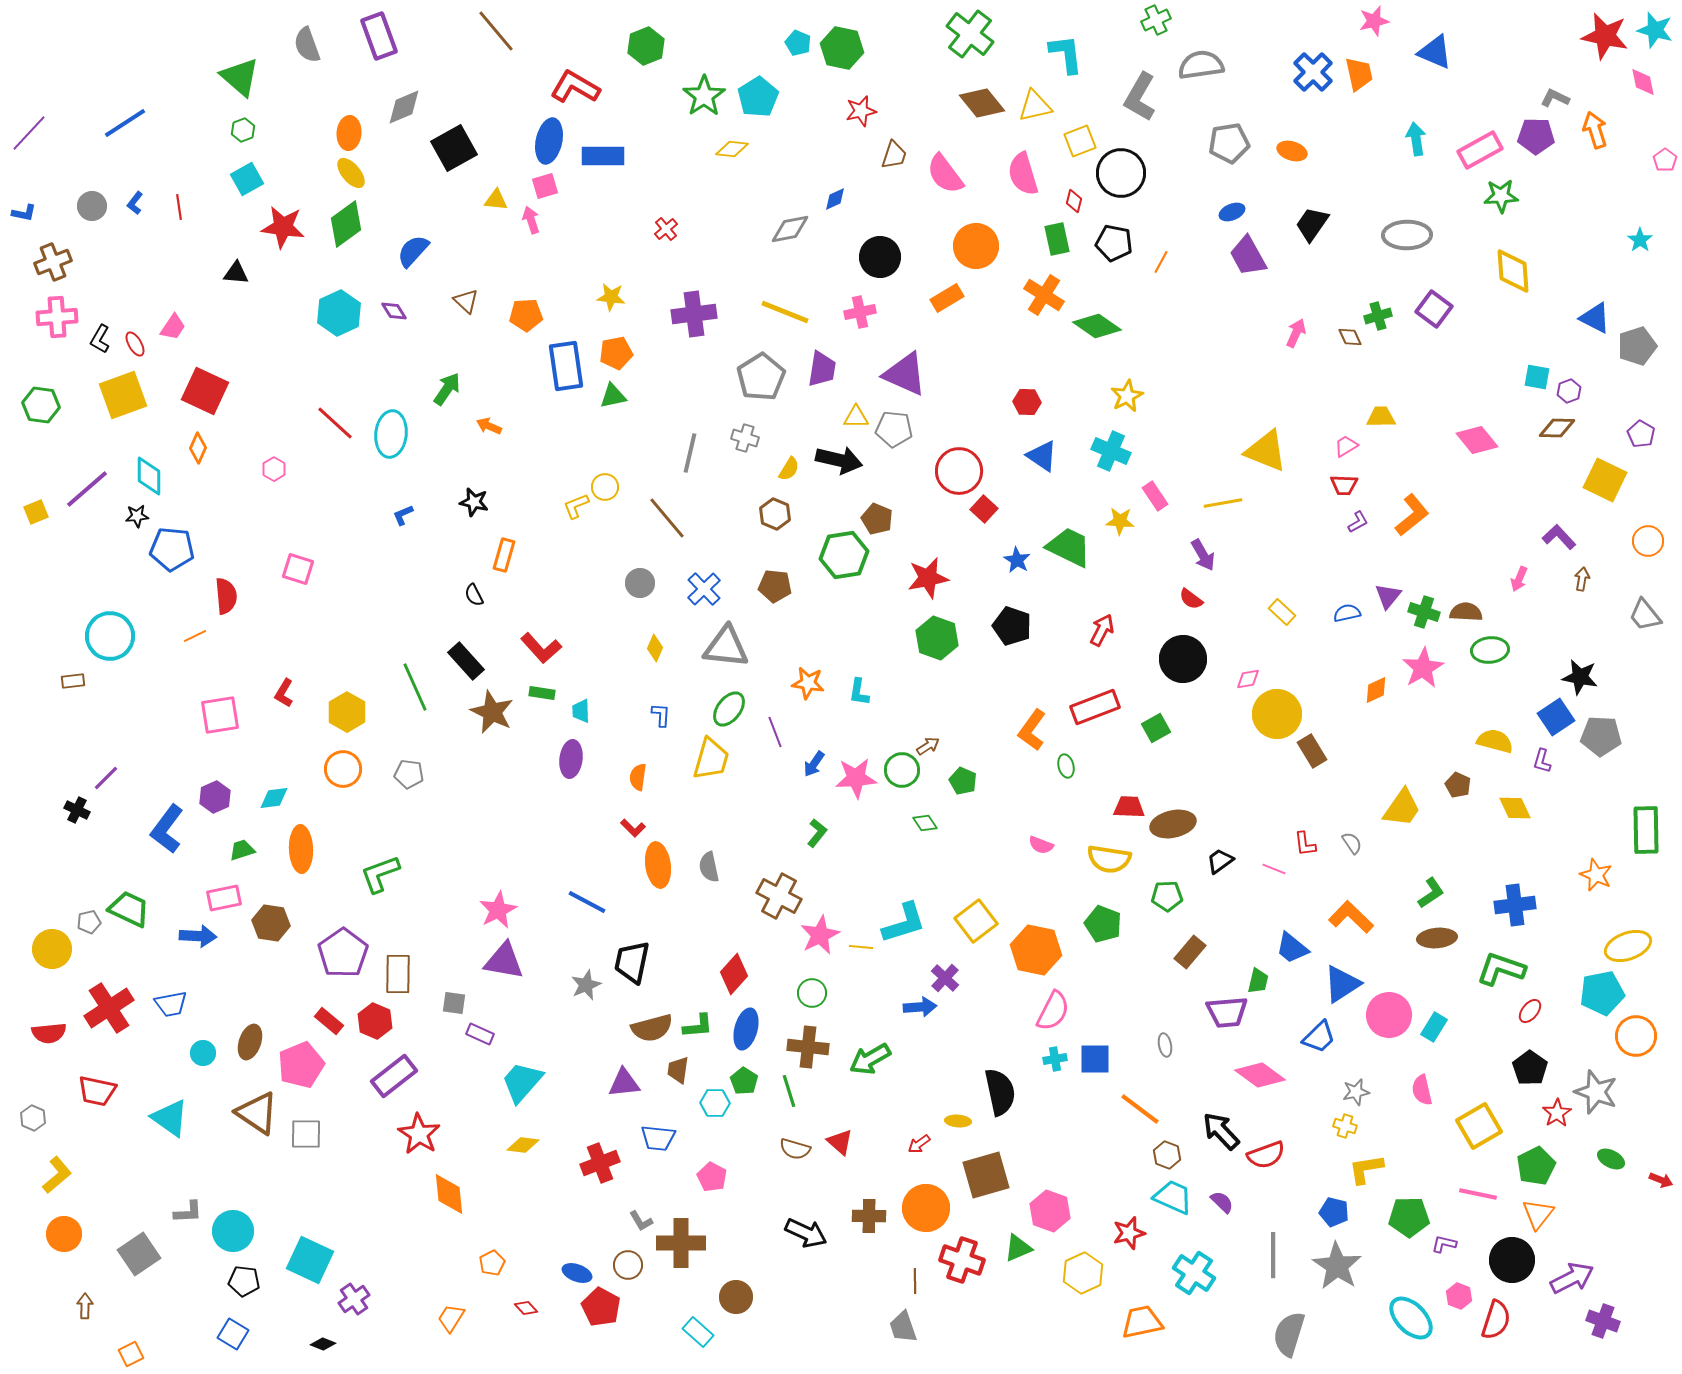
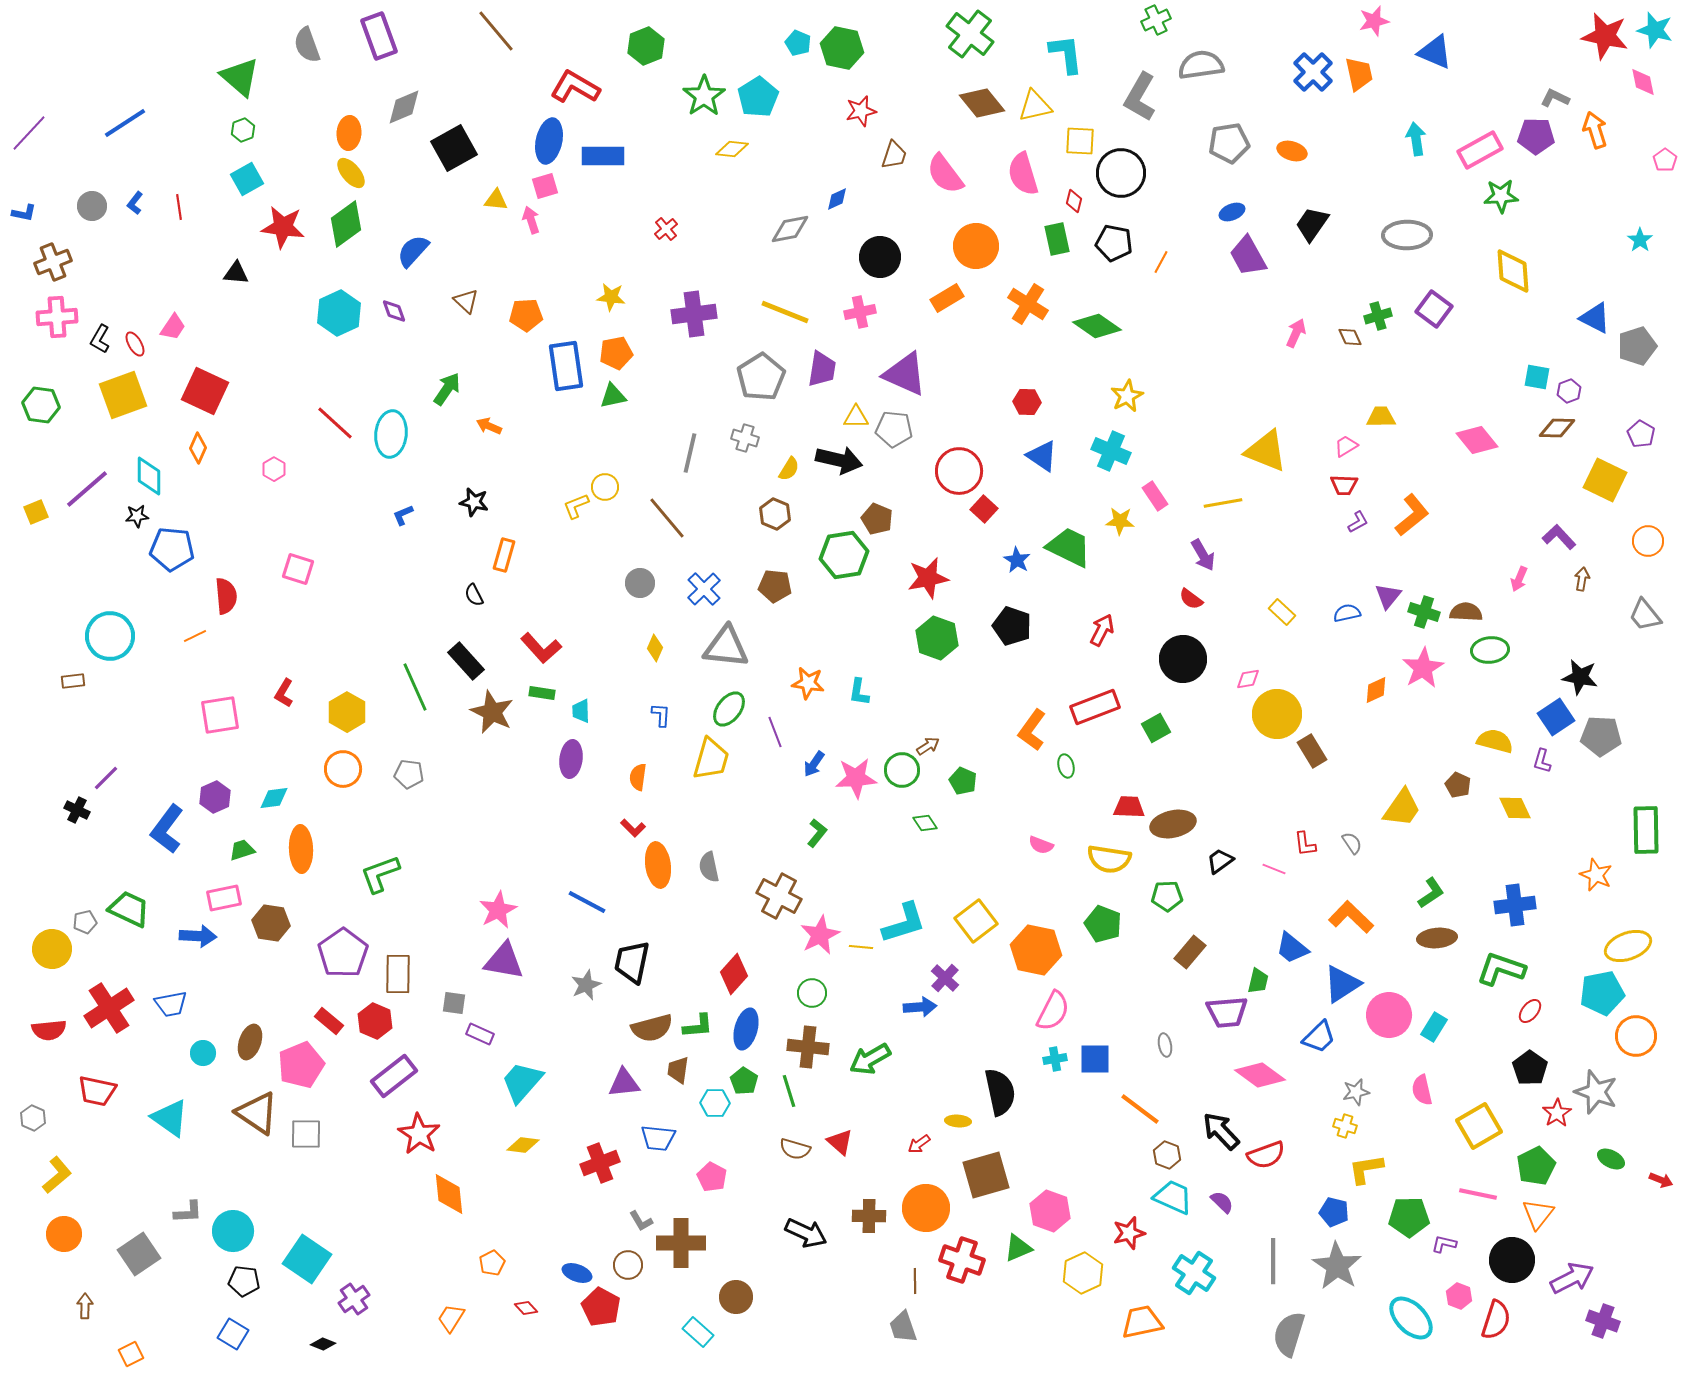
yellow square at (1080, 141): rotated 24 degrees clockwise
blue diamond at (835, 199): moved 2 px right
orange cross at (1044, 295): moved 16 px left, 9 px down
purple diamond at (394, 311): rotated 12 degrees clockwise
gray pentagon at (89, 922): moved 4 px left
red semicircle at (49, 1033): moved 3 px up
gray line at (1273, 1255): moved 6 px down
cyan square at (310, 1260): moved 3 px left, 1 px up; rotated 9 degrees clockwise
